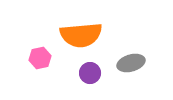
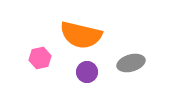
orange semicircle: rotated 18 degrees clockwise
purple circle: moved 3 px left, 1 px up
